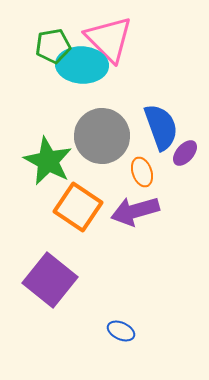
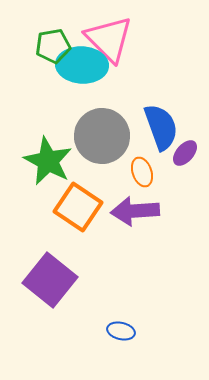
purple arrow: rotated 12 degrees clockwise
blue ellipse: rotated 12 degrees counterclockwise
